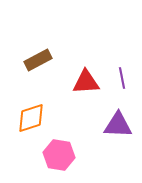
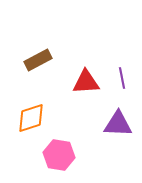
purple triangle: moved 1 px up
